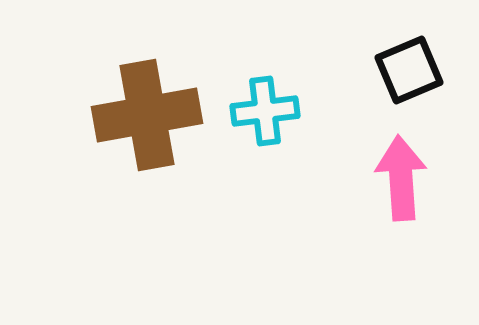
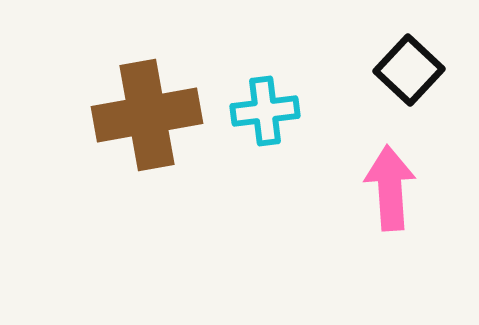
black square: rotated 24 degrees counterclockwise
pink arrow: moved 11 px left, 10 px down
